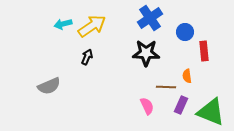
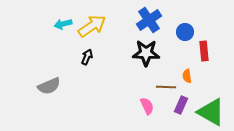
blue cross: moved 1 px left, 2 px down
green triangle: rotated 8 degrees clockwise
